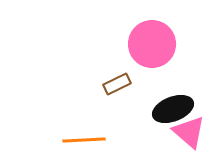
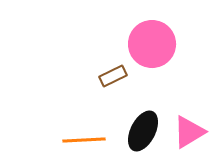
brown rectangle: moved 4 px left, 8 px up
black ellipse: moved 30 px left, 22 px down; rotated 42 degrees counterclockwise
pink triangle: rotated 48 degrees clockwise
